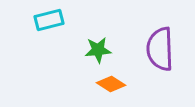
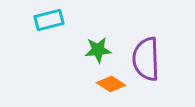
purple semicircle: moved 14 px left, 10 px down
